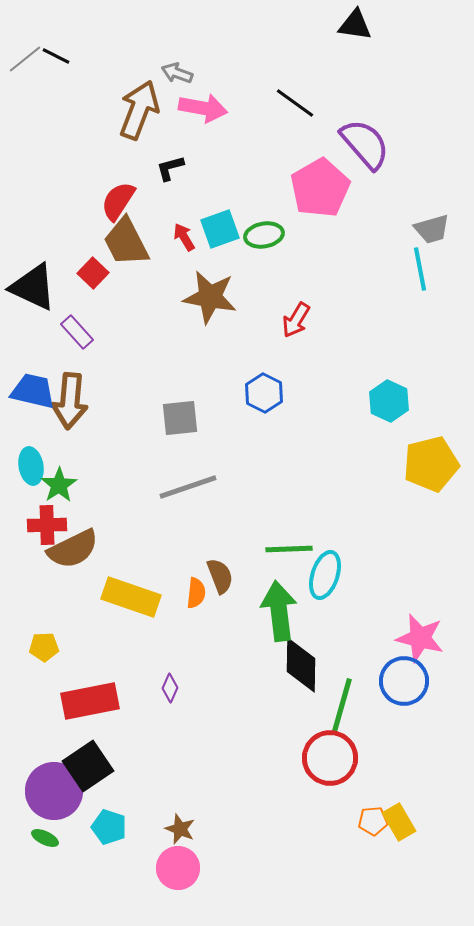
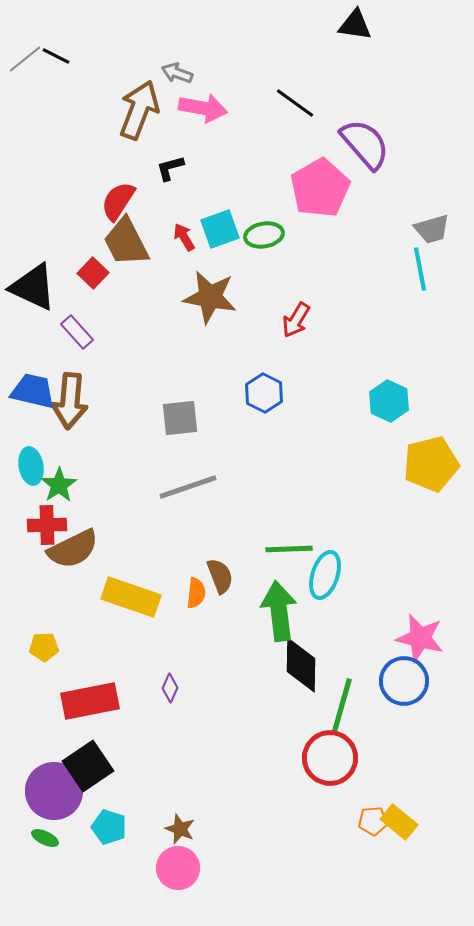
yellow rectangle at (399, 822): rotated 21 degrees counterclockwise
